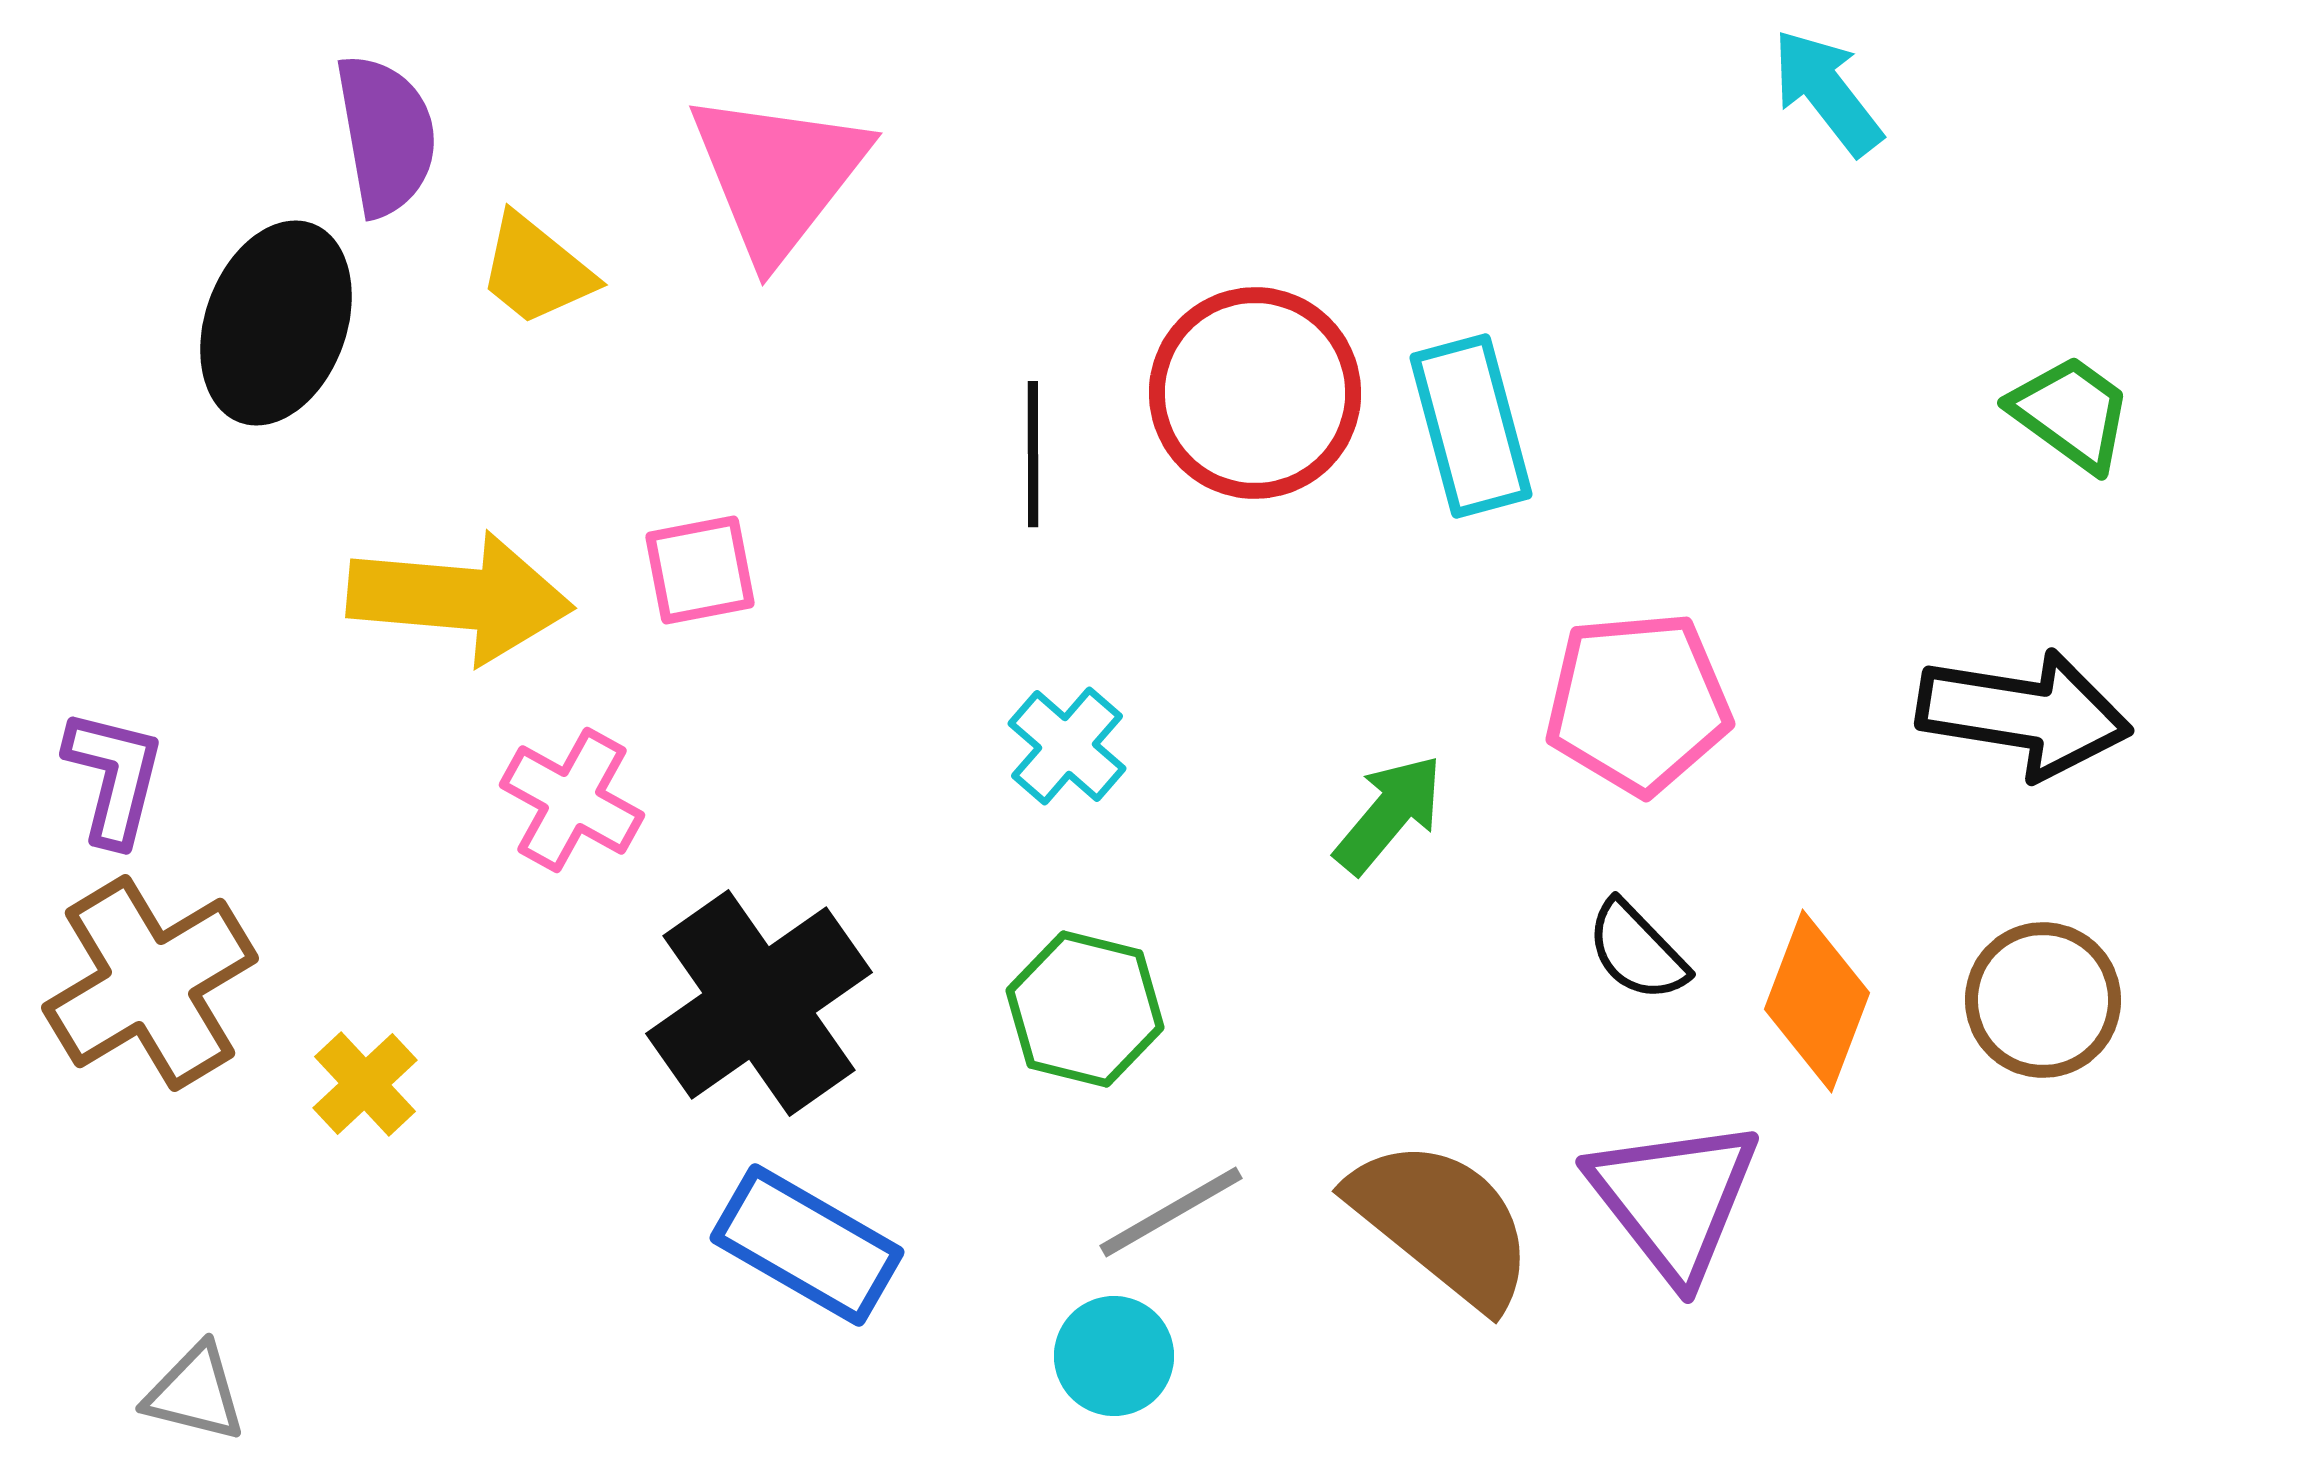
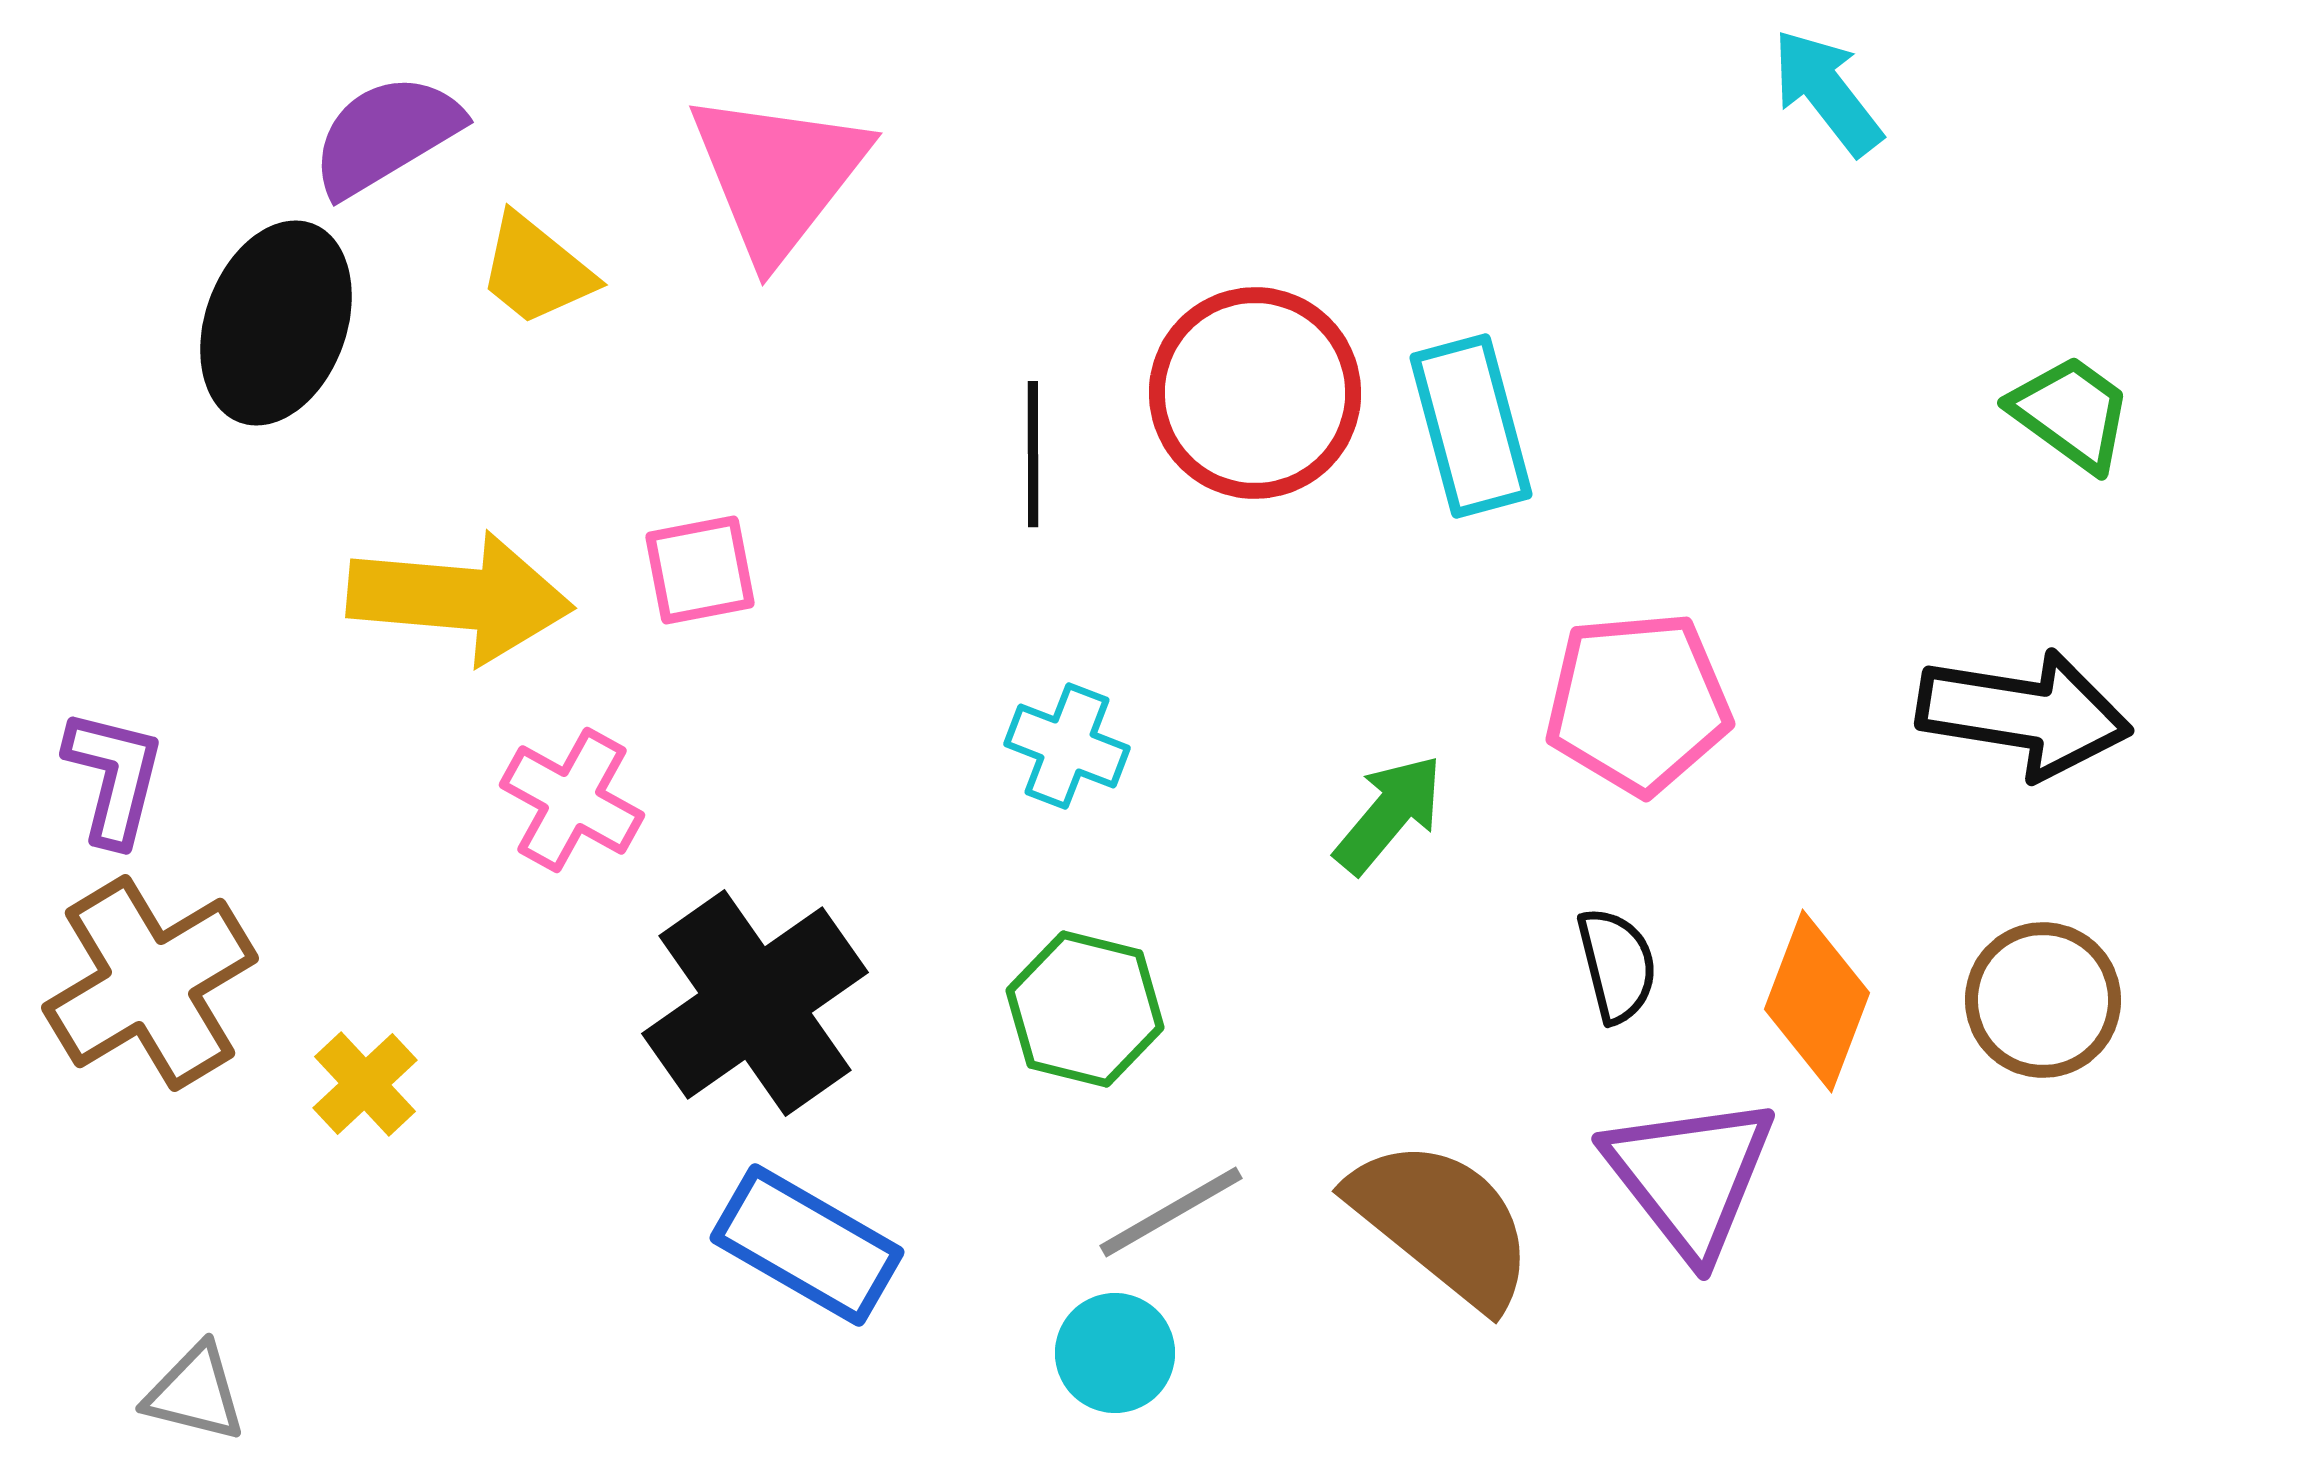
purple semicircle: rotated 111 degrees counterclockwise
cyan cross: rotated 20 degrees counterclockwise
black semicircle: moved 20 px left, 14 px down; rotated 150 degrees counterclockwise
black cross: moved 4 px left
purple triangle: moved 16 px right, 23 px up
cyan circle: moved 1 px right, 3 px up
